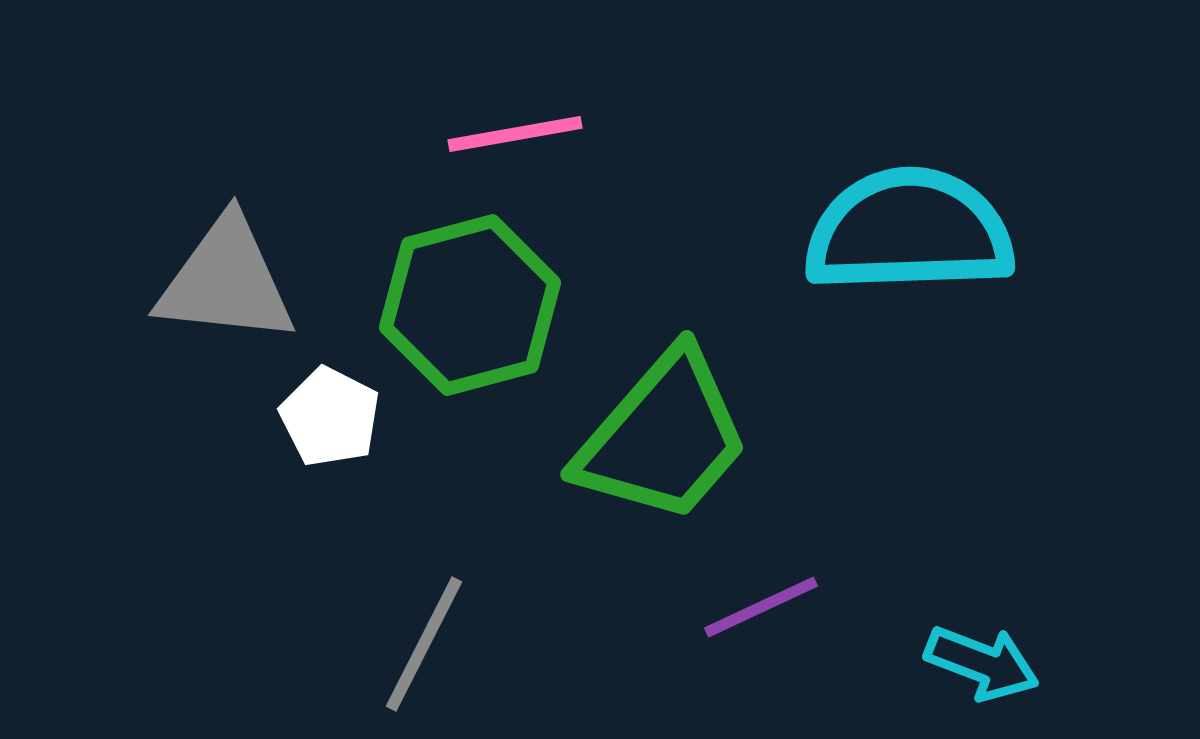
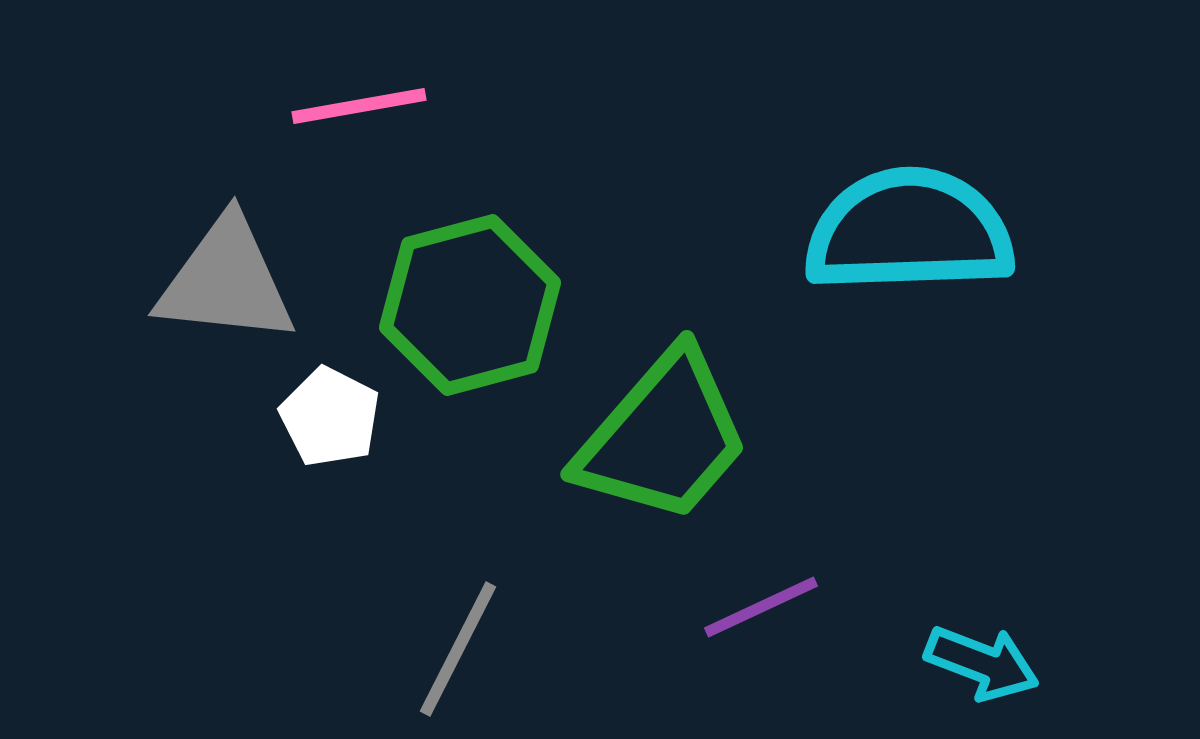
pink line: moved 156 px left, 28 px up
gray line: moved 34 px right, 5 px down
